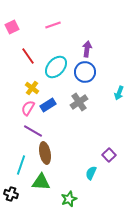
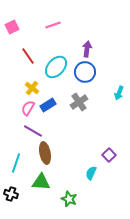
cyan line: moved 5 px left, 2 px up
green star: rotated 28 degrees counterclockwise
